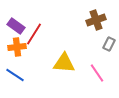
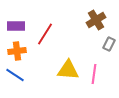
brown cross: rotated 12 degrees counterclockwise
purple rectangle: rotated 36 degrees counterclockwise
red line: moved 11 px right
orange cross: moved 4 px down
yellow triangle: moved 4 px right, 7 px down
pink line: moved 3 px left, 1 px down; rotated 42 degrees clockwise
